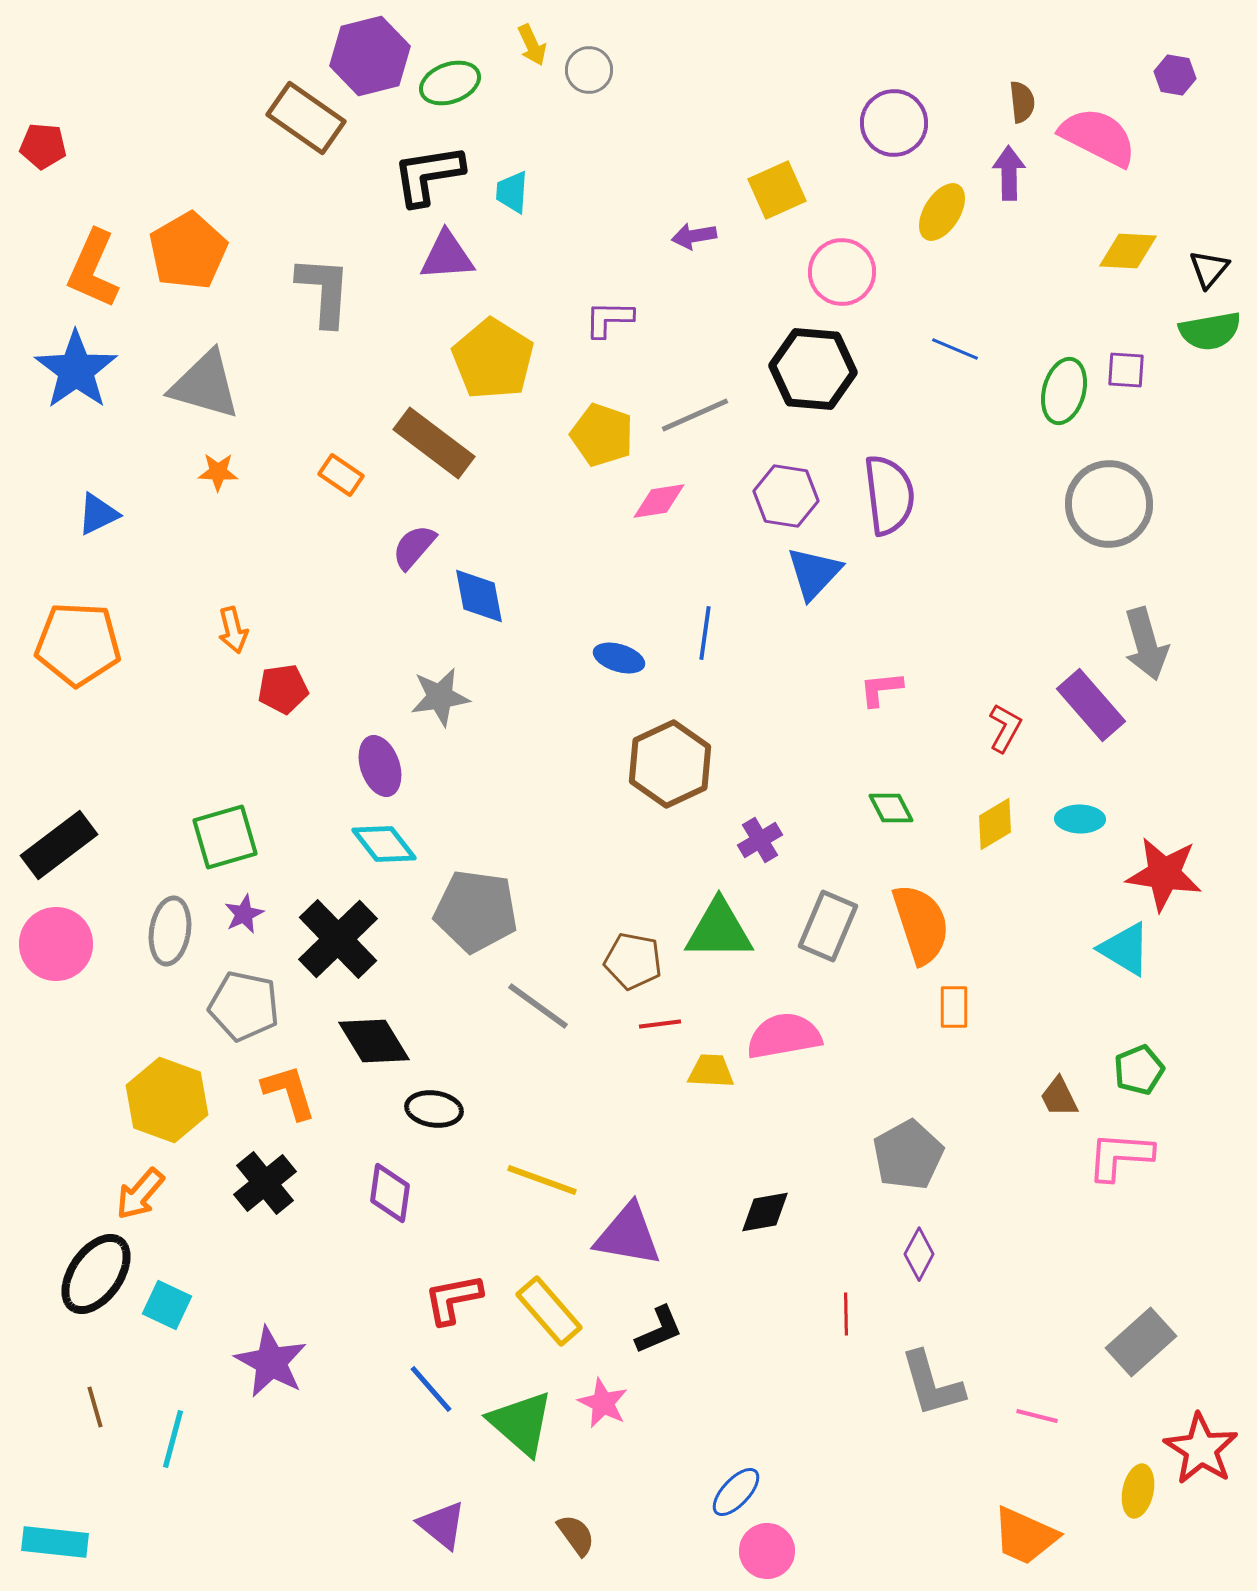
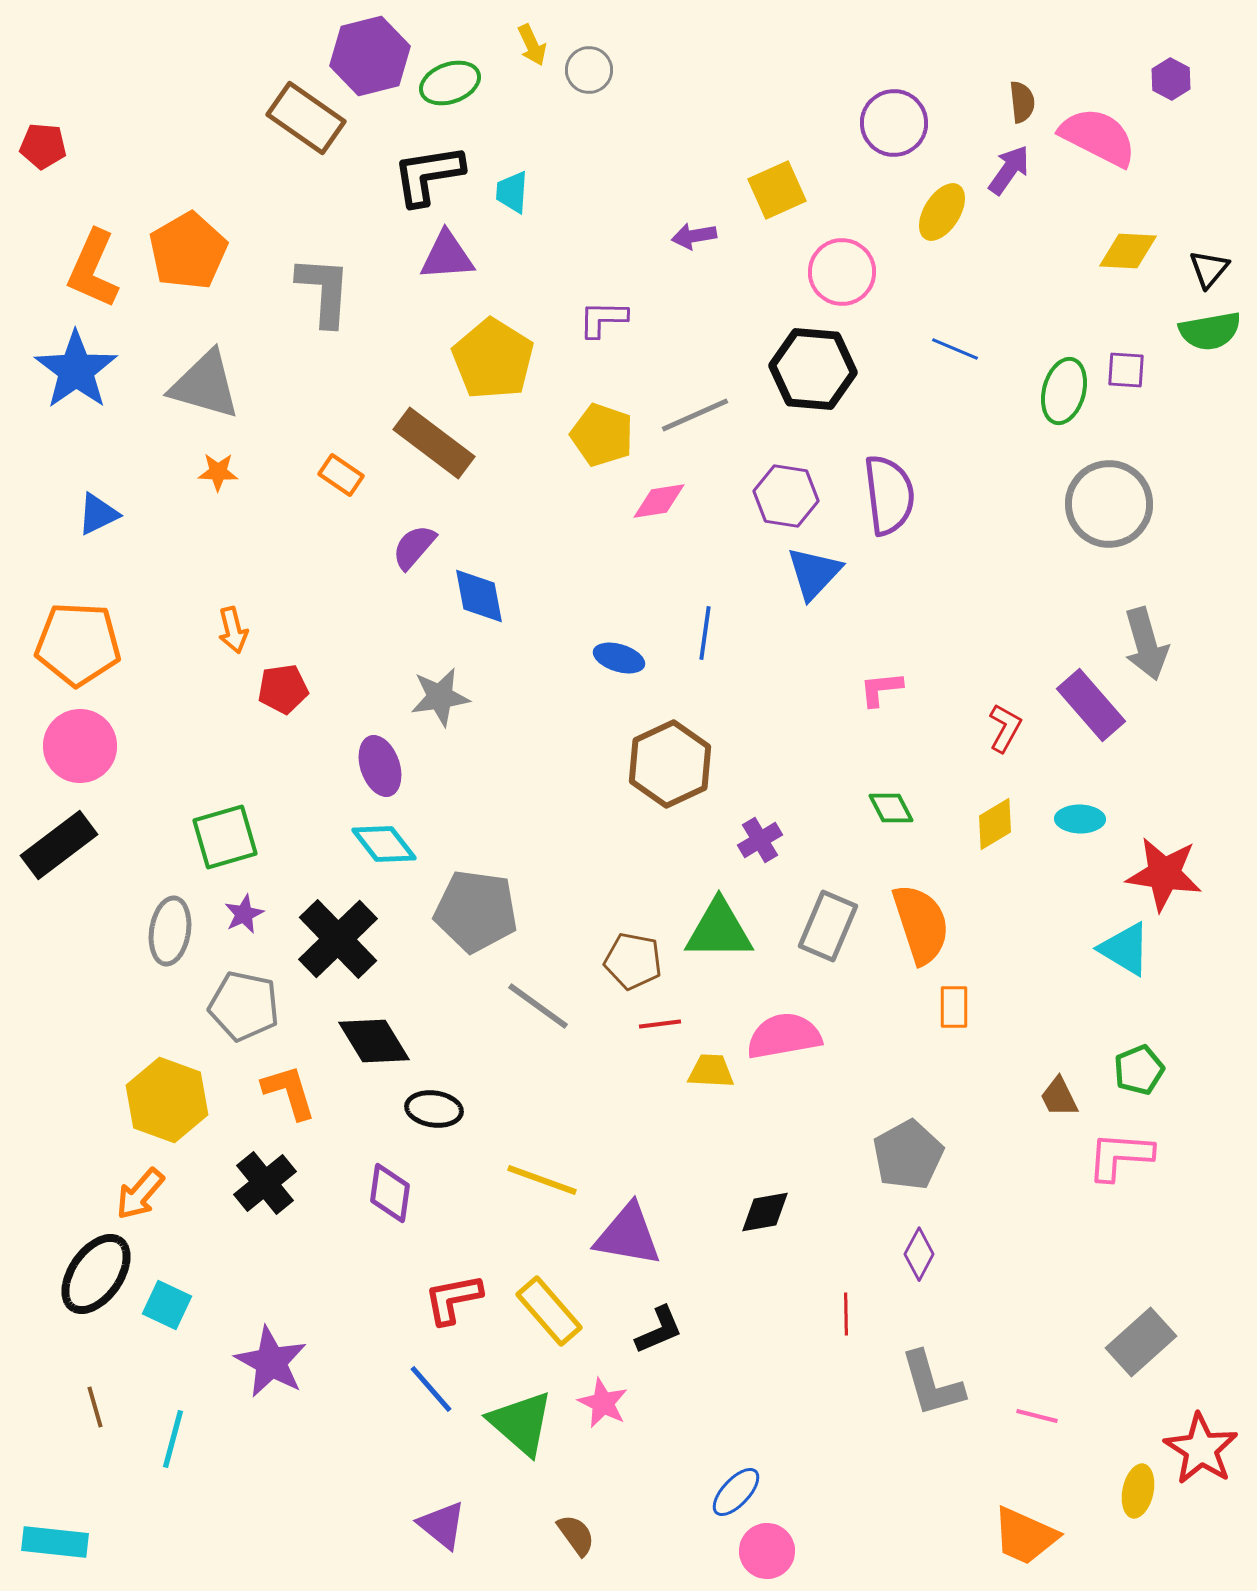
purple hexagon at (1175, 75): moved 4 px left, 4 px down; rotated 18 degrees clockwise
purple arrow at (1009, 173): moved 3 px up; rotated 36 degrees clockwise
purple L-shape at (609, 319): moved 6 px left
pink circle at (56, 944): moved 24 px right, 198 px up
